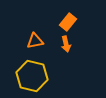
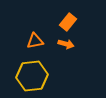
orange arrow: rotated 63 degrees counterclockwise
yellow hexagon: rotated 20 degrees counterclockwise
